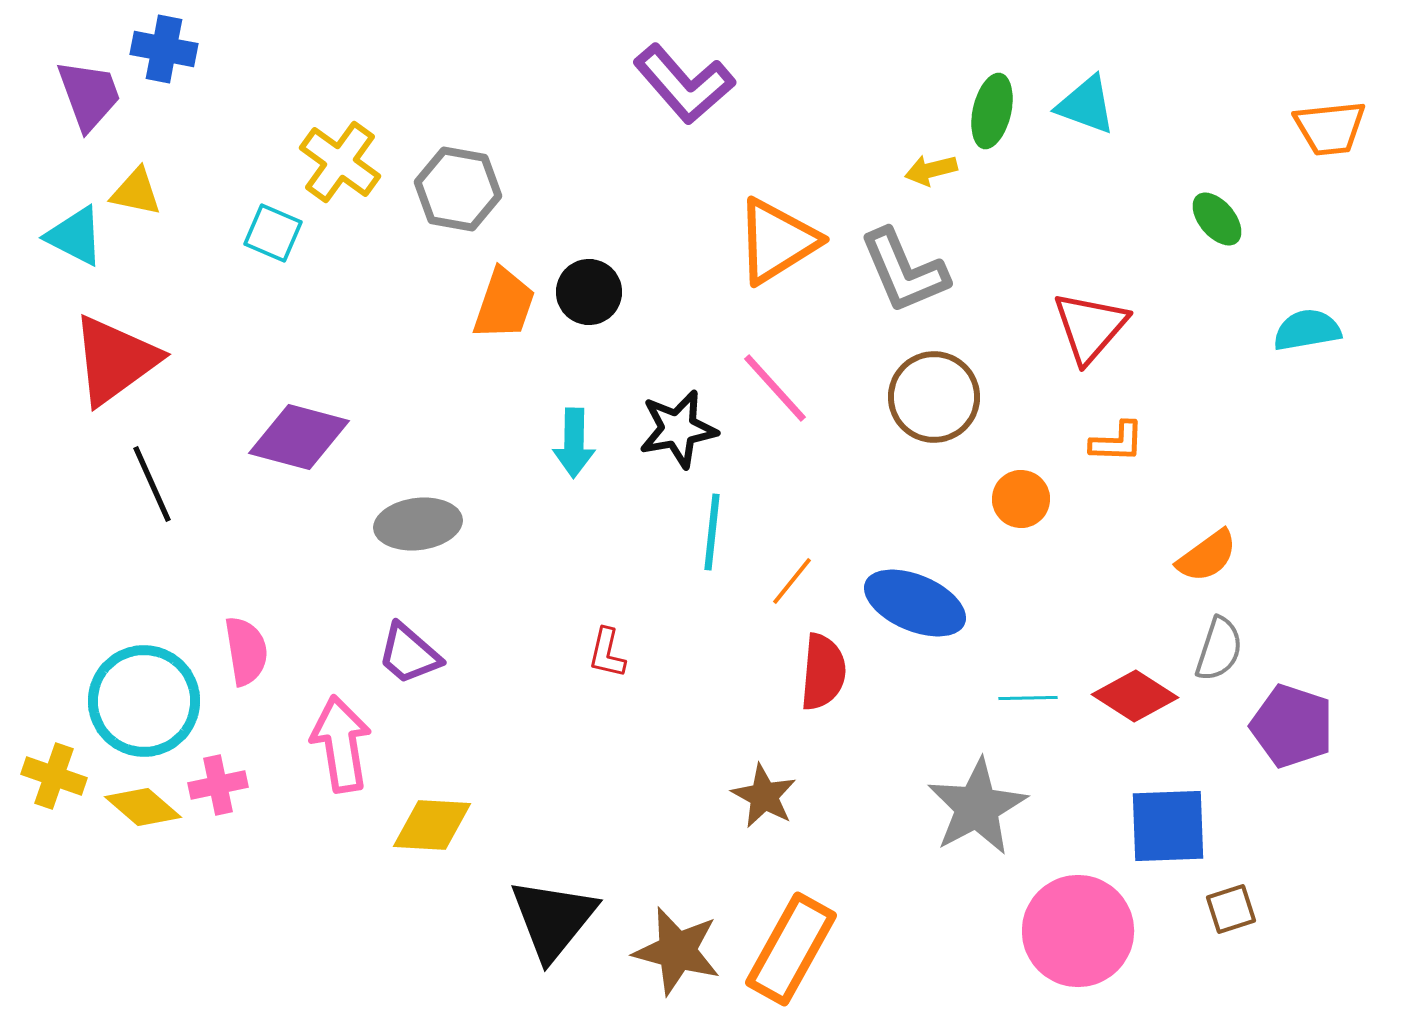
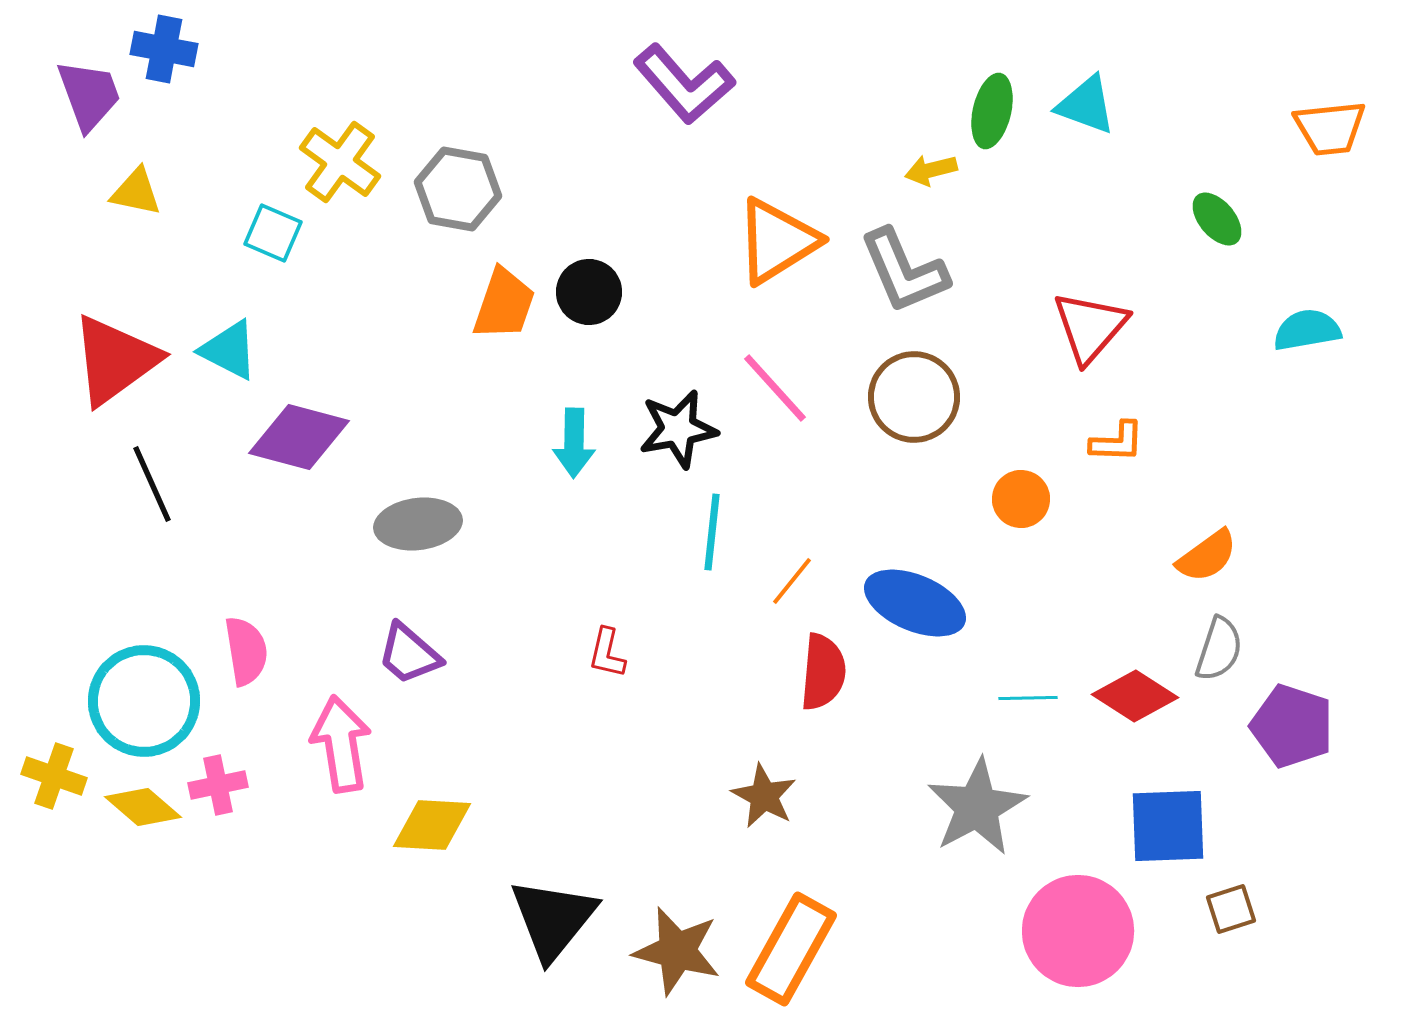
cyan triangle at (75, 236): moved 154 px right, 114 px down
brown circle at (934, 397): moved 20 px left
